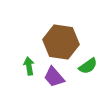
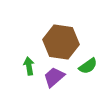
purple trapezoid: rotated 90 degrees clockwise
